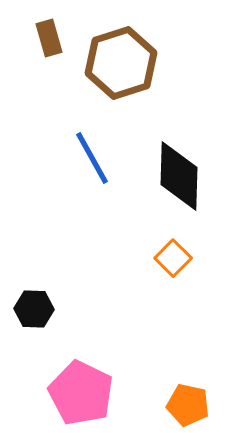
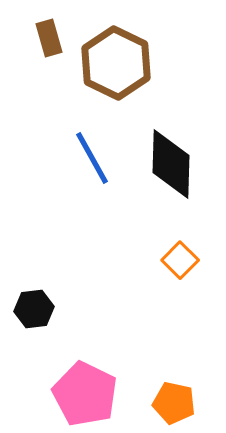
brown hexagon: moved 5 px left; rotated 16 degrees counterclockwise
black diamond: moved 8 px left, 12 px up
orange square: moved 7 px right, 2 px down
black hexagon: rotated 9 degrees counterclockwise
pink pentagon: moved 4 px right, 1 px down
orange pentagon: moved 14 px left, 2 px up
